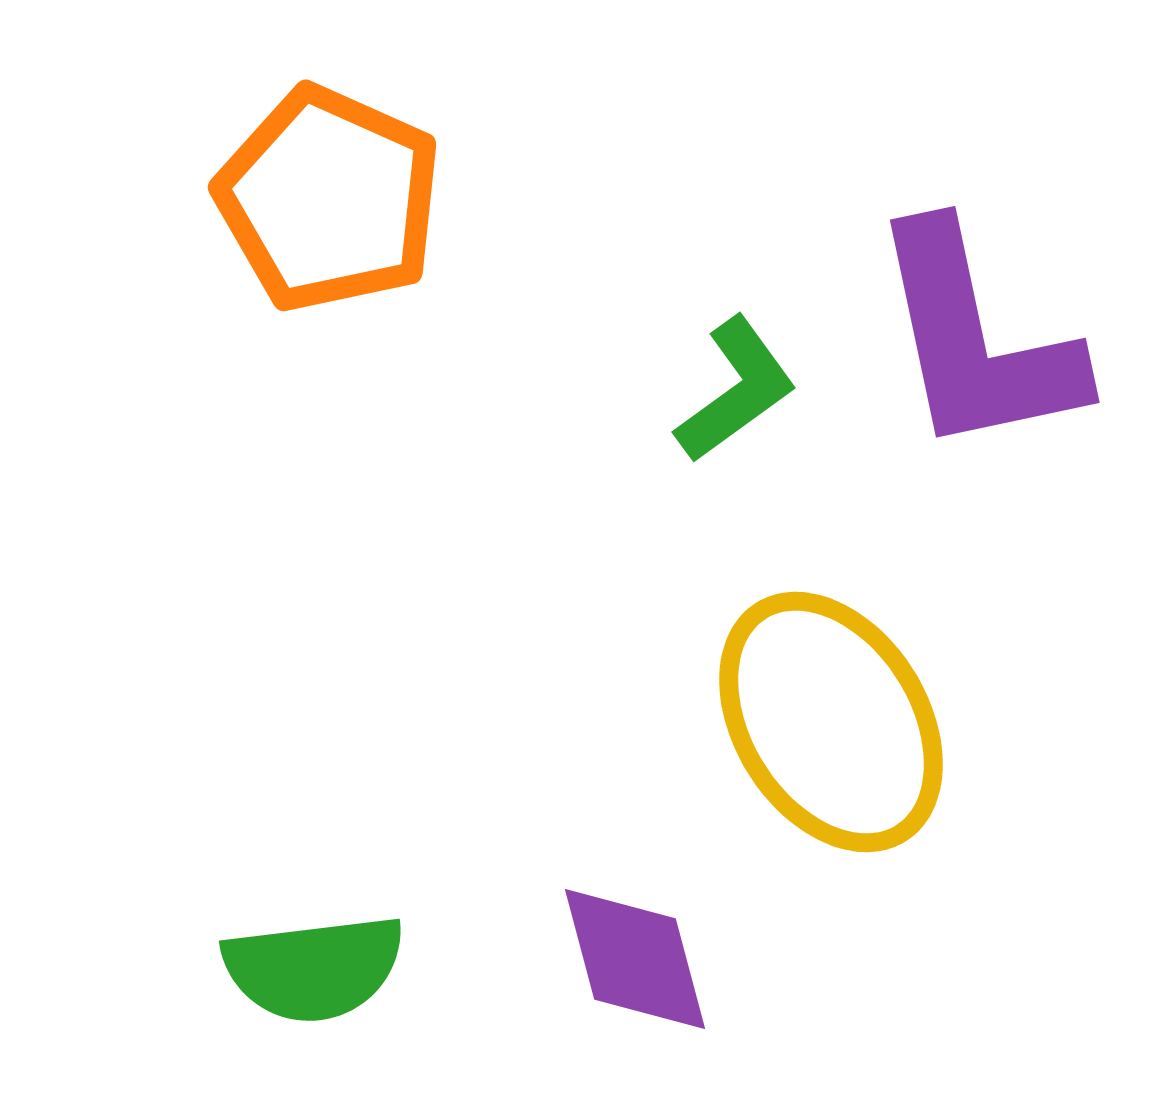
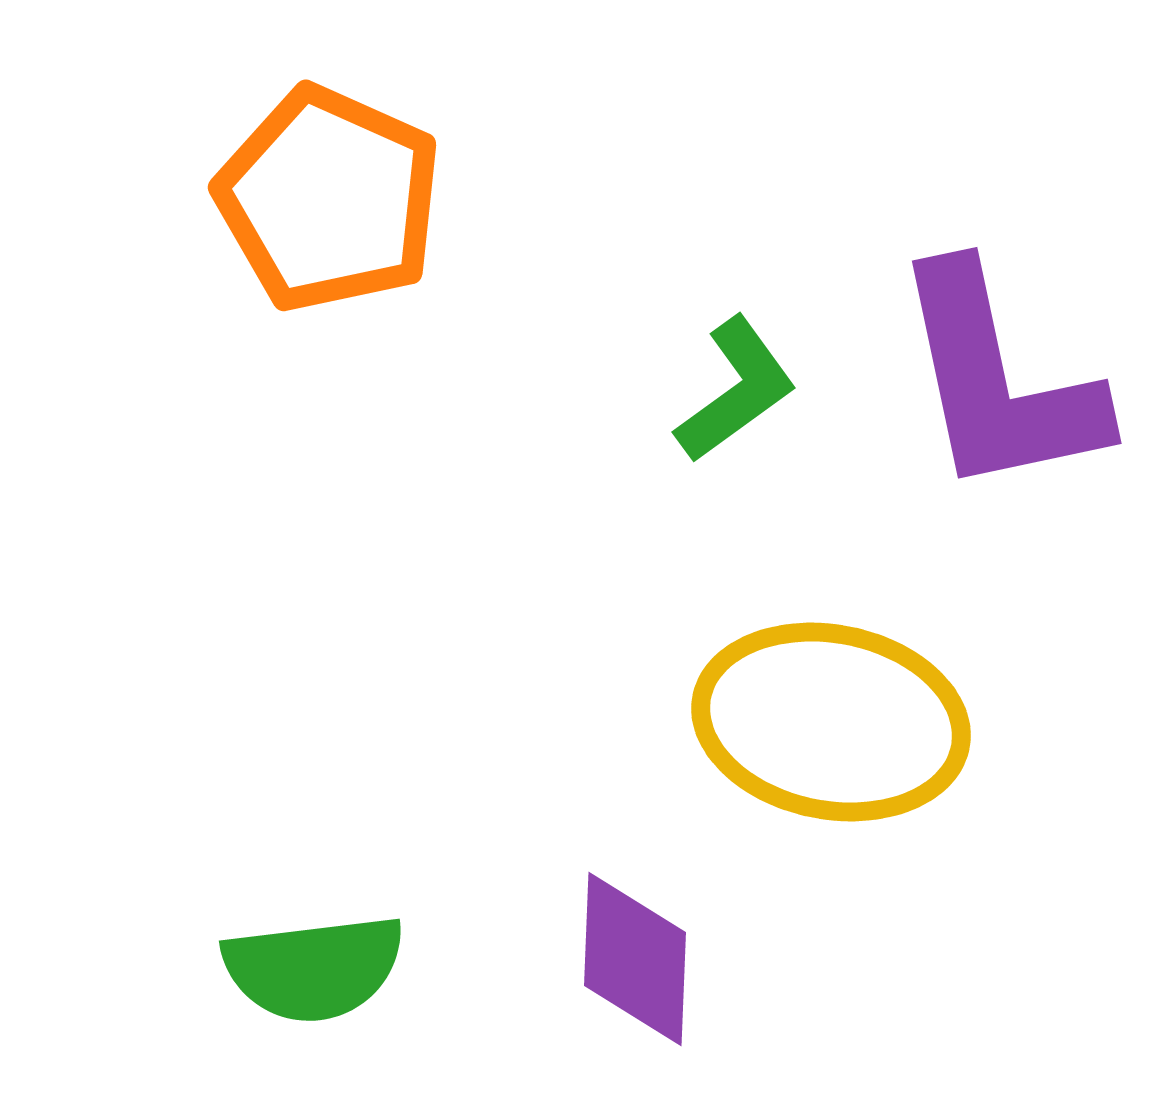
purple L-shape: moved 22 px right, 41 px down
yellow ellipse: rotated 47 degrees counterclockwise
purple diamond: rotated 17 degrees clockwise
